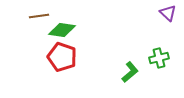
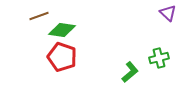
brown line: rotated 12 degrees counterclockwise
